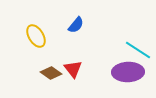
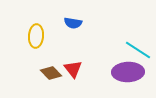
blue semicircle: moved 3 px left, 2 px up; rotated 60 degrees clockwise
yellow ellipse: rotated 35 degrees clockwise
brown diamond: rotated 10 degrees clockwise
